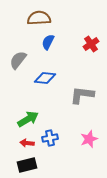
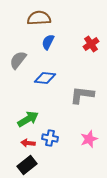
blue cross: rotated 21 degrees clockwise
red arrow: moved 1 px right
black rectangle: rotated 24 degrees counterclockwise
